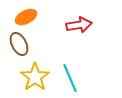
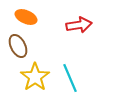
orange ellipse: rotated 50 degrees clockwise
brown ellipse: moved 1 px left, 2 px down
